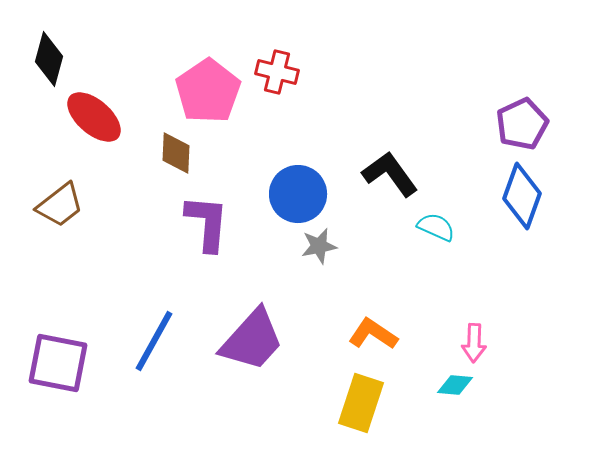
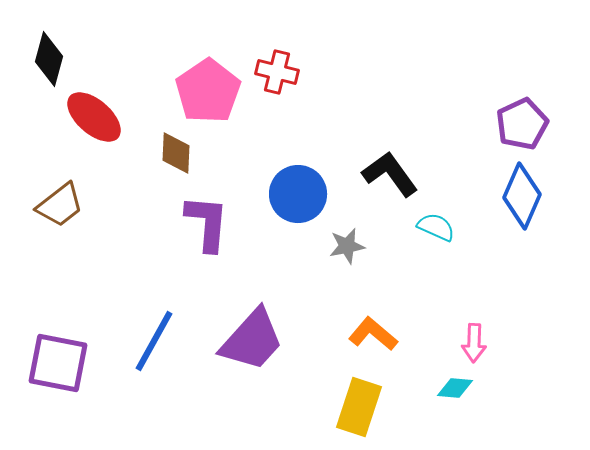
blue diamond: rotated 4 degrees clockwise
gray star: moved 28 px right
orange L-shape: rotated 6 degrees clockwise
cyan diamond: moved 3 px down
yellow rectangle: moved 2 px left, 4 px down
